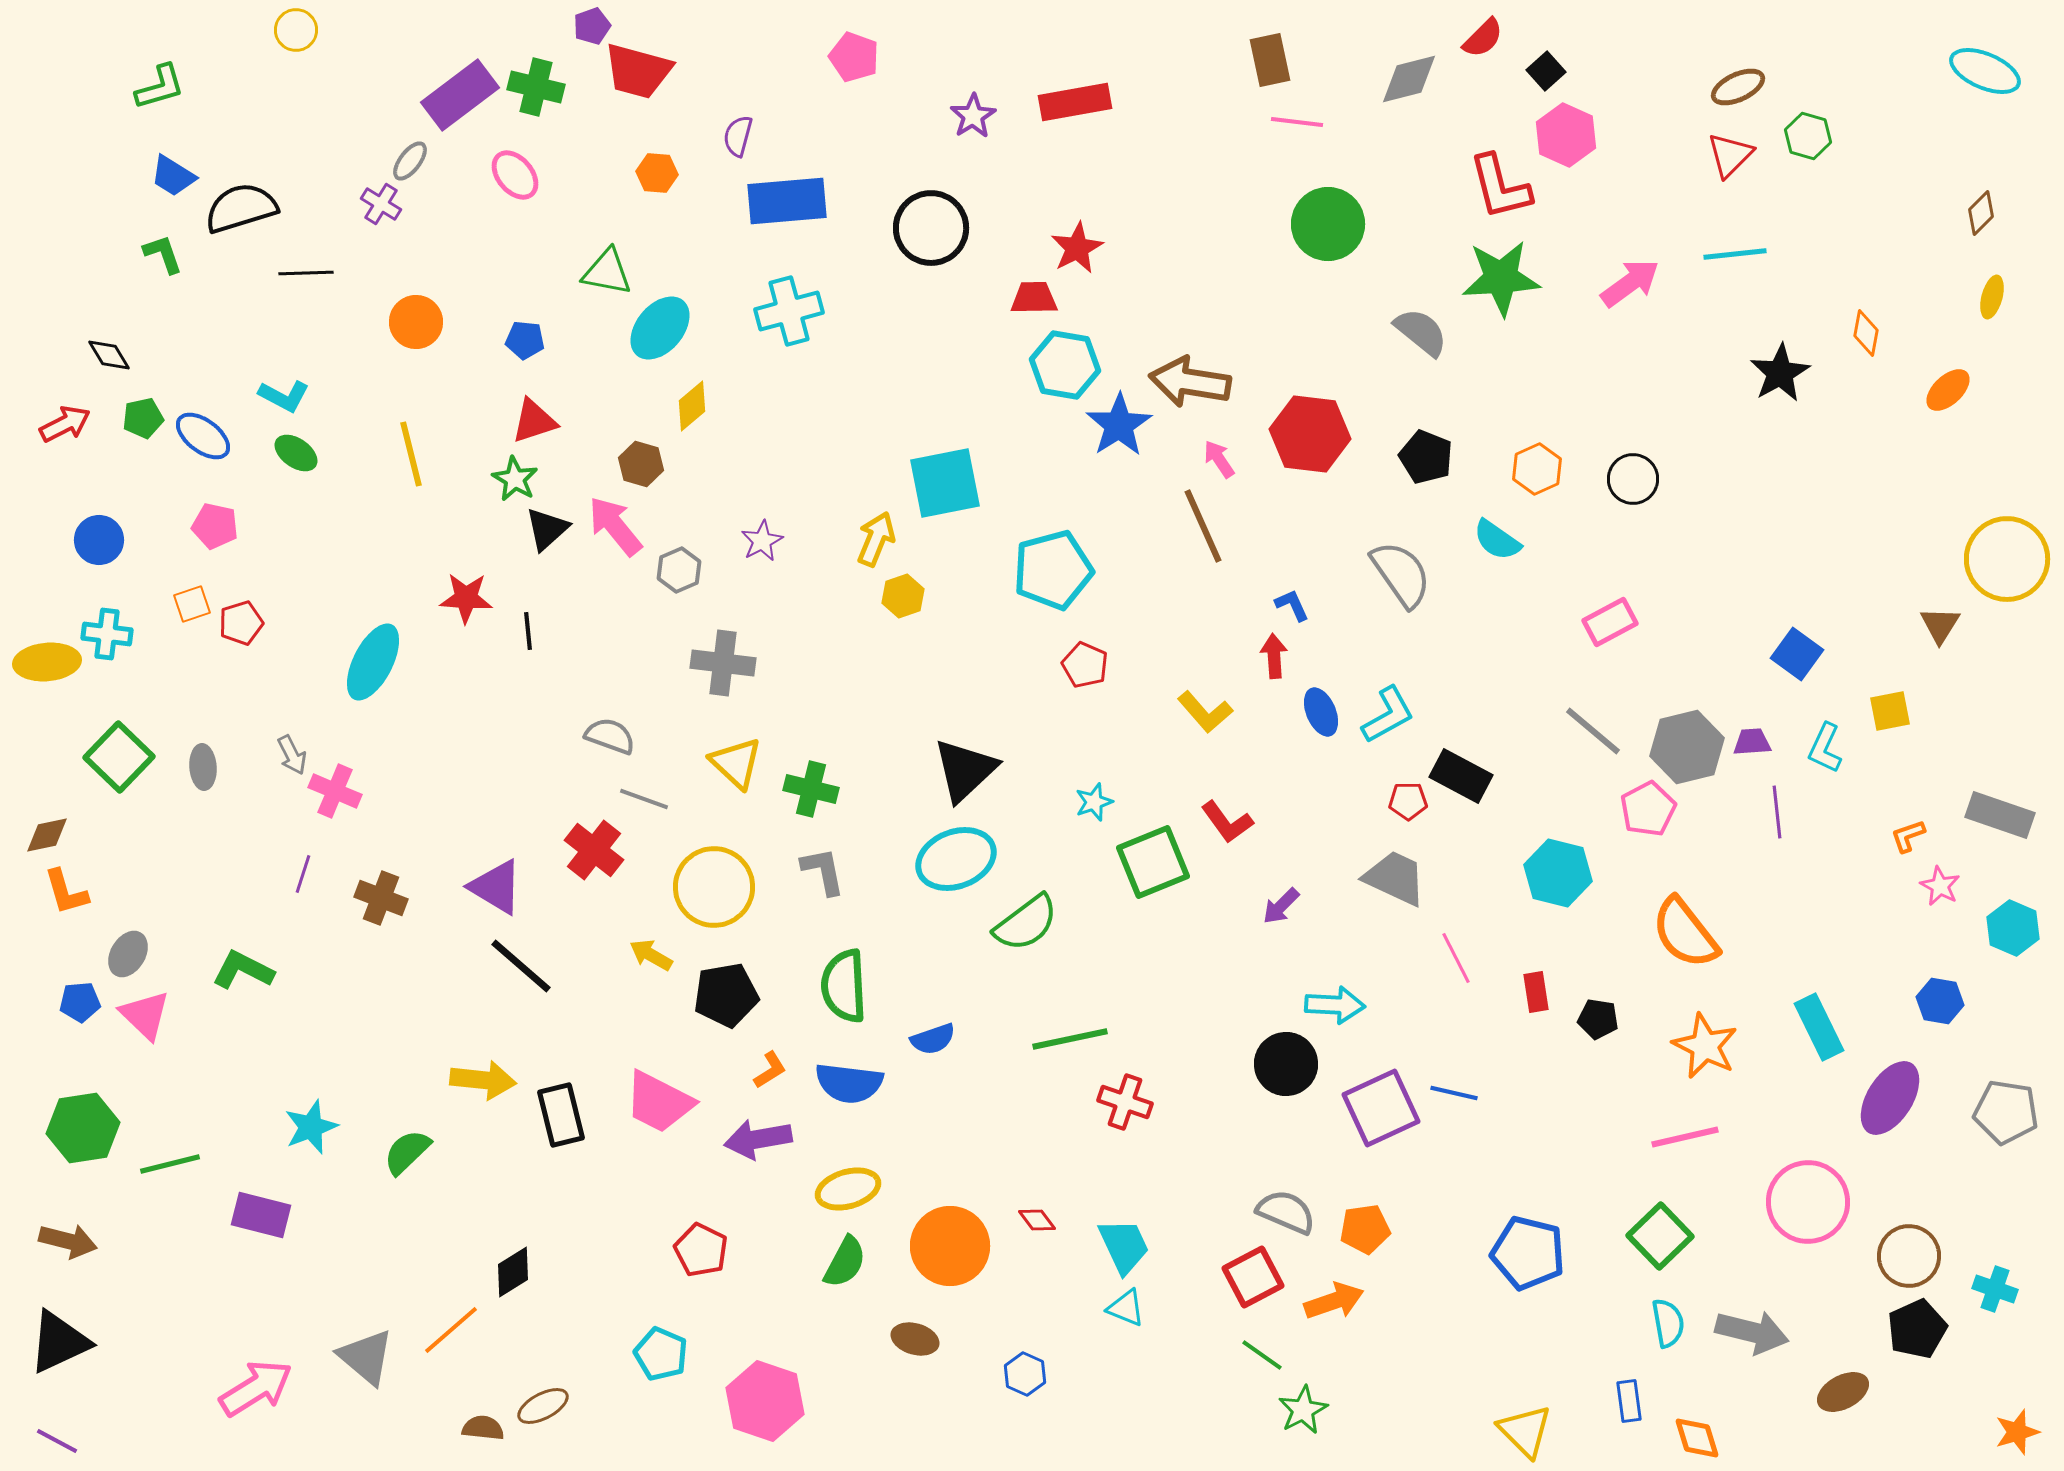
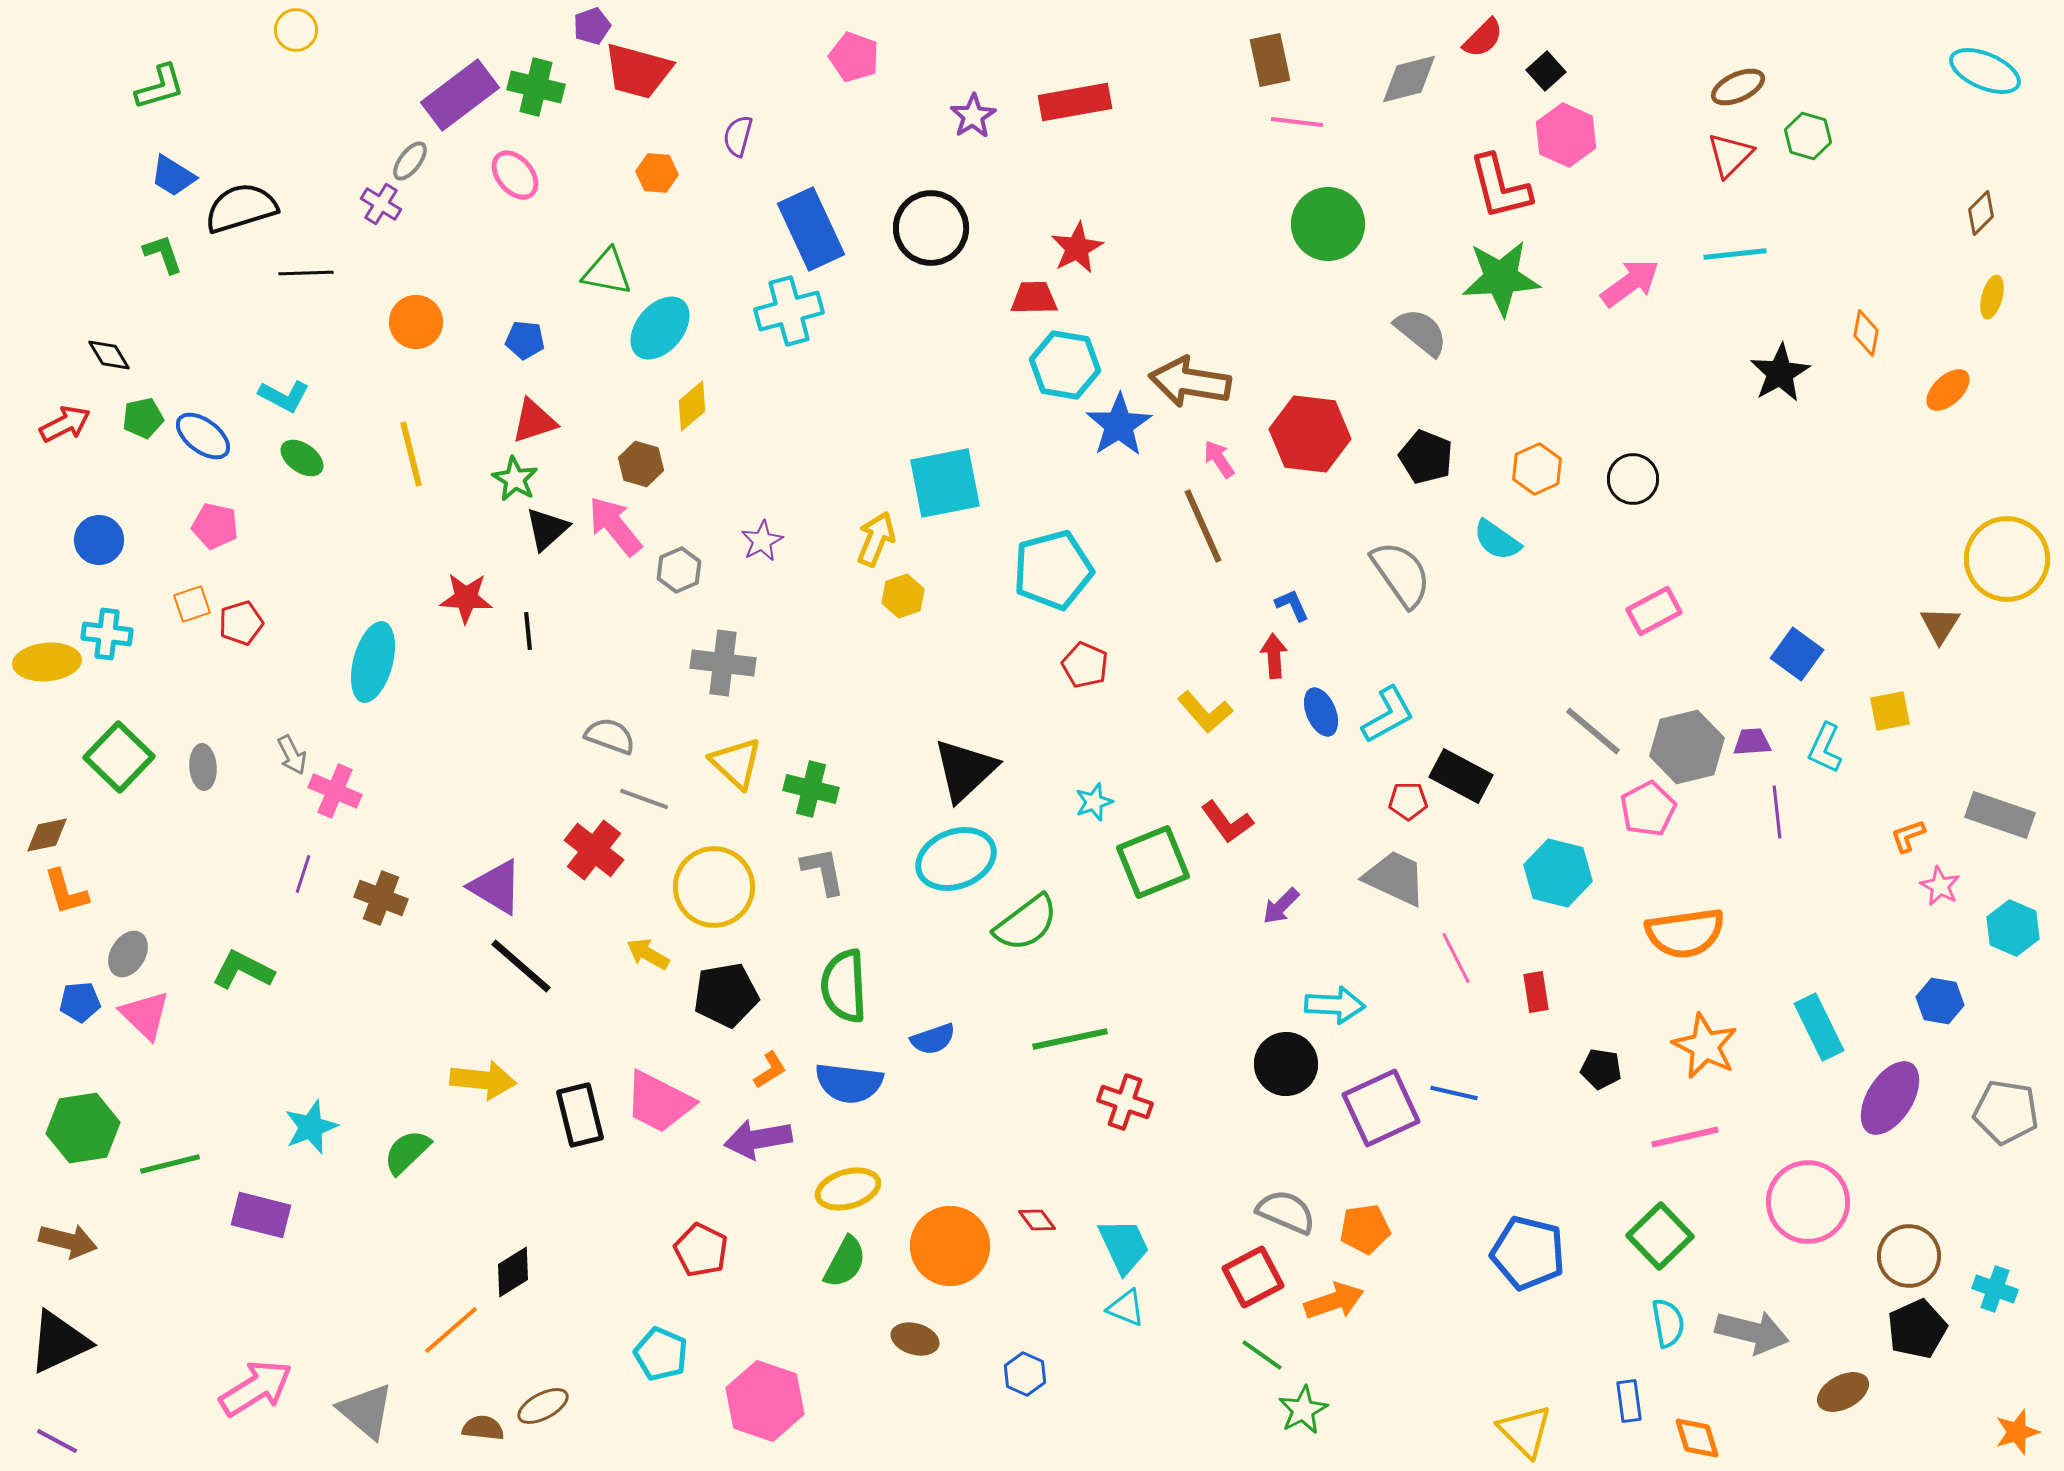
blue rectangle at (787, 201): moved 24 px right, 28 px down; rotated 70 degrees clockwise
green ellipse at (296, 453): moved 6 px right, 5 px down
pink rectangle at (1610, 622): moved 44 px right, 11 px up
cyan ellipse at (373, 662): rotated 12 degrees counterclockwise
orange semicircle at (1685, 933): rotated 60 degrees counterclockwise
yellow arrow at (651, 955): moved 3 px left, 1 px up
black pentagon at (1598, 1019): moved 3 px right, 50 px down
black rectangle at (561, 1115): moved 19 px right
gray triangle at (366, 1357): moved 54 px down
